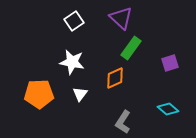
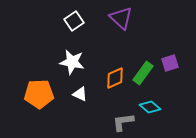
green rectangle: moved 12 px right, 25 px down
white triangle: rotated 42 degrees counterclockwise
cyan diamond: moved 18 px left, 2 px up
gray L-shape: rotated 50 degrees clockwise
